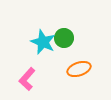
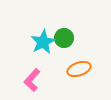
cyan star: rotated 20 degrees clockwise
pink L-shape: moved 5 px right, 1 px down
